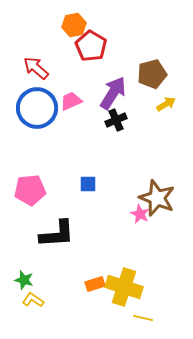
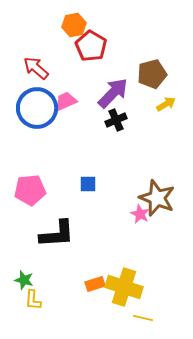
purple arrow: rotated 12 degrees clockwise
pink trapezoid: moved 5 px left
yellow L-shape: rotated 120 degrees counterclockwise
